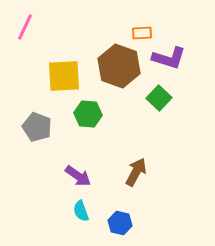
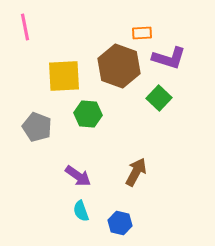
pink line: rotated 36 degrees counterclockwise
